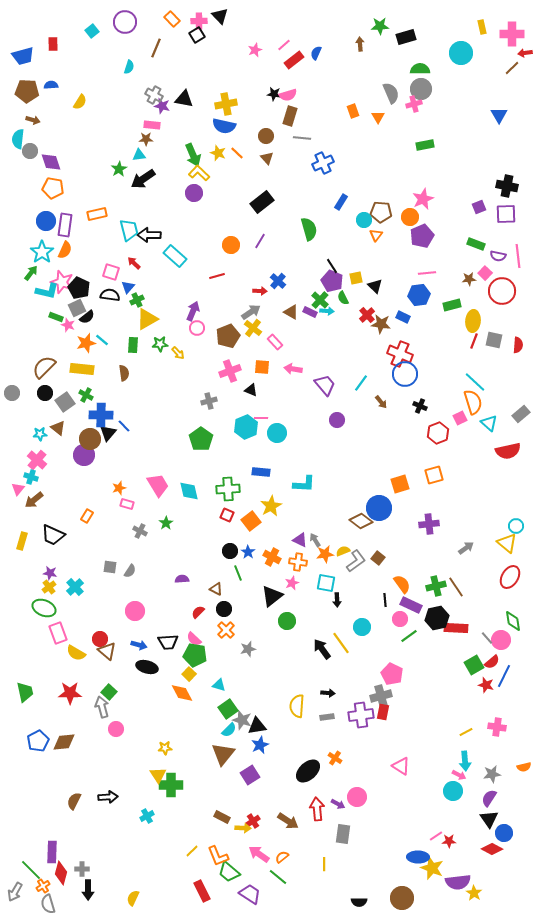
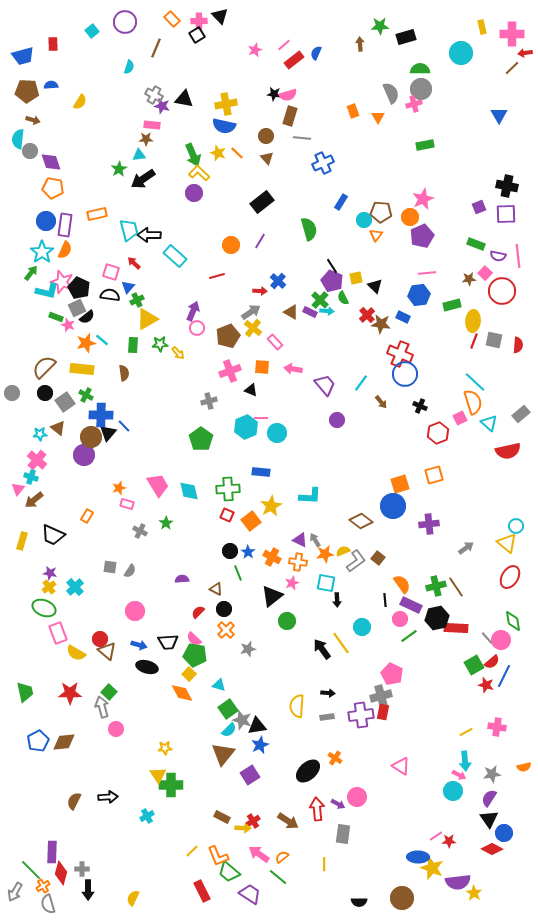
brown circle at (90, 439): moved 1 px right, 2 px up
cyan L-shape at (304, 484): moved 6 px right, 12 px down
blue circle at (379, 508): moved 14 px right, 2 px up
